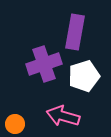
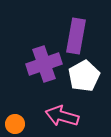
purple rectangle: moved 1 px right, 4 px down
white pentagon: rotated 12 degrees counterclockwise
pink arrow: moved 1 px left
